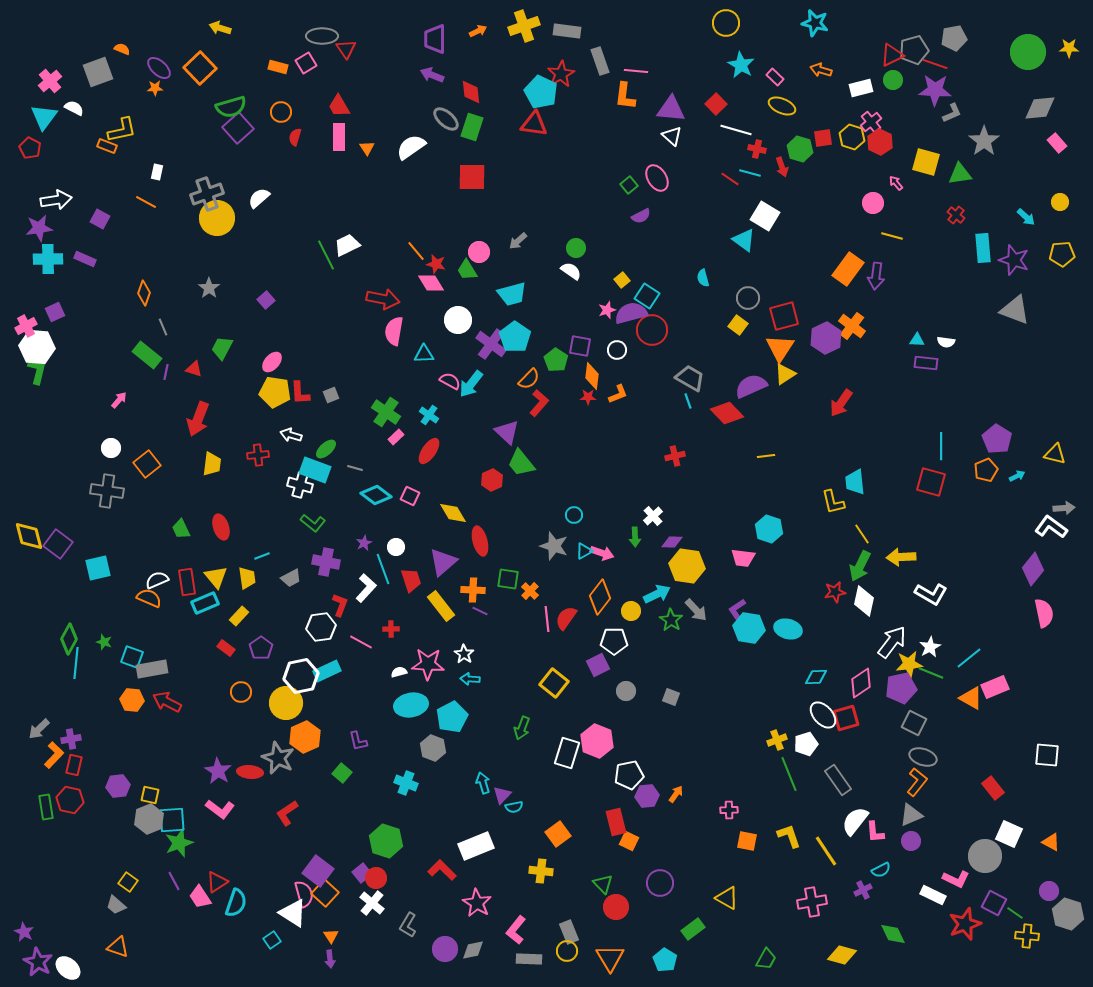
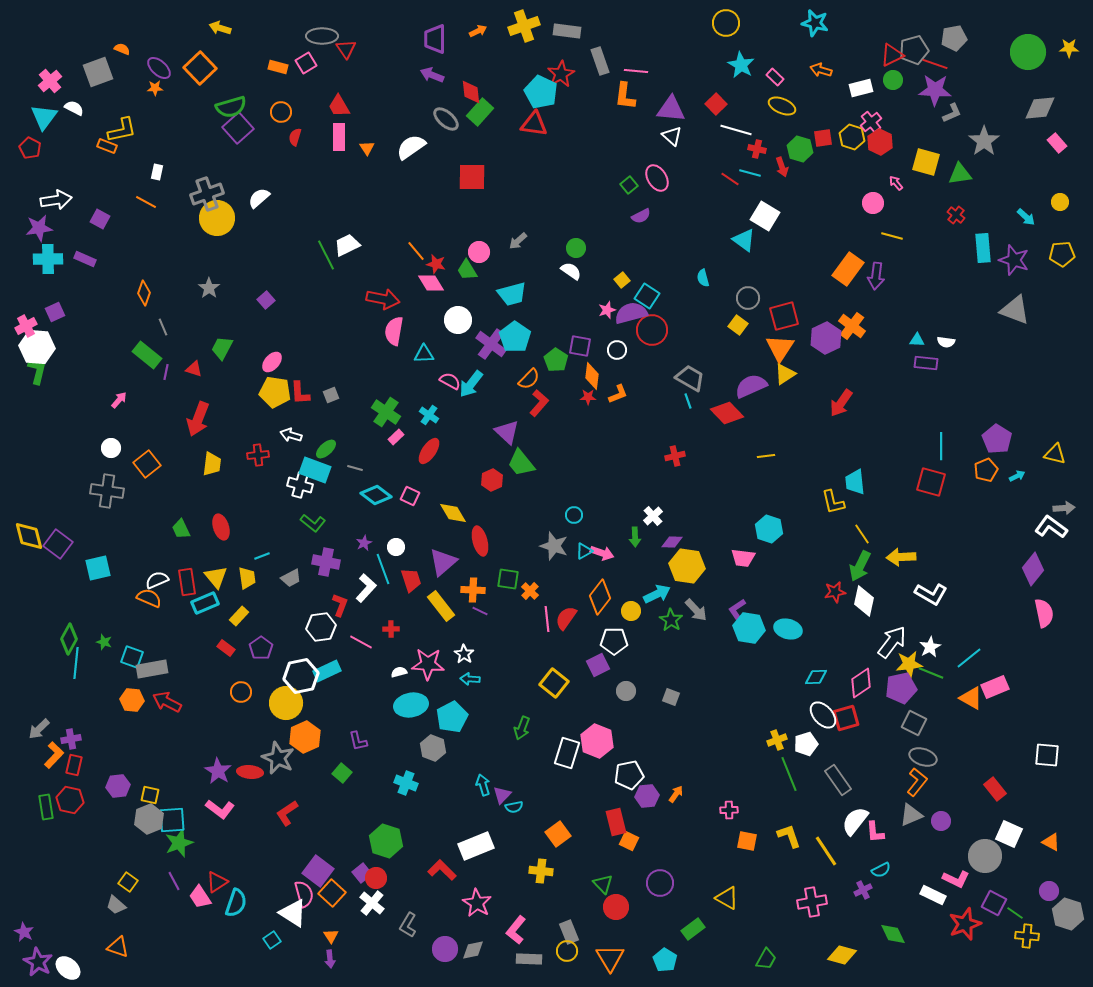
green rectangle at (472, 127): moved 8 px right, 15 px up; rotated 24 degrees clockwise
cyan arrow at (483, 783): moved 2 px down
red rectangle at (993, 788): moved 2 px right, 1 px down
purple circle at (911, 841): moved 30 px right, 20 px up
orange square at (325, 893): moved 7 px right
